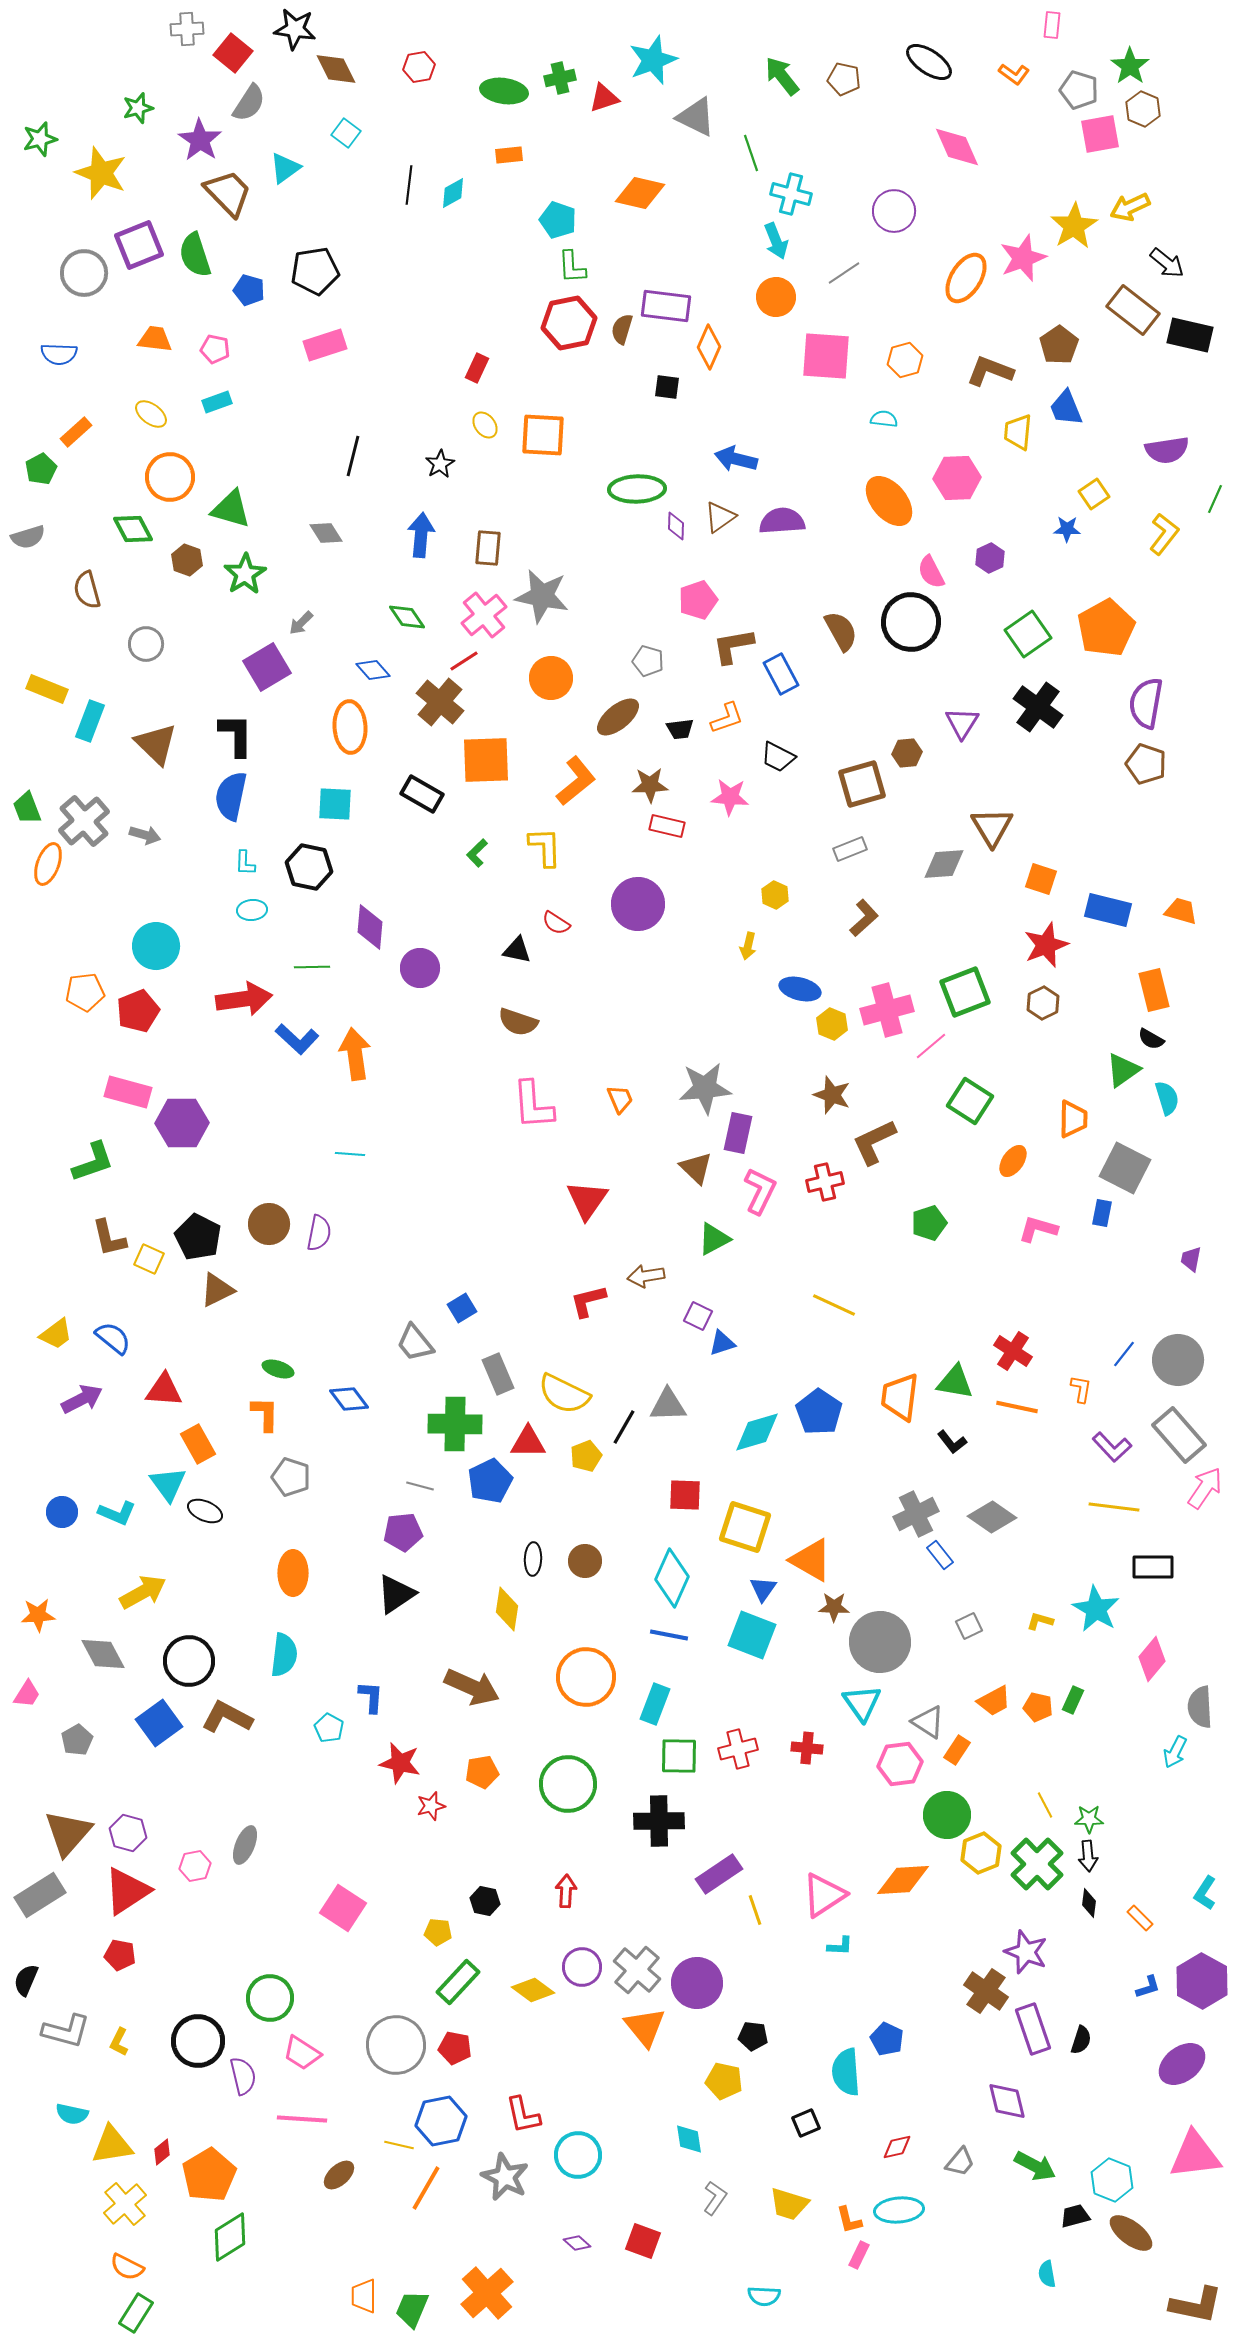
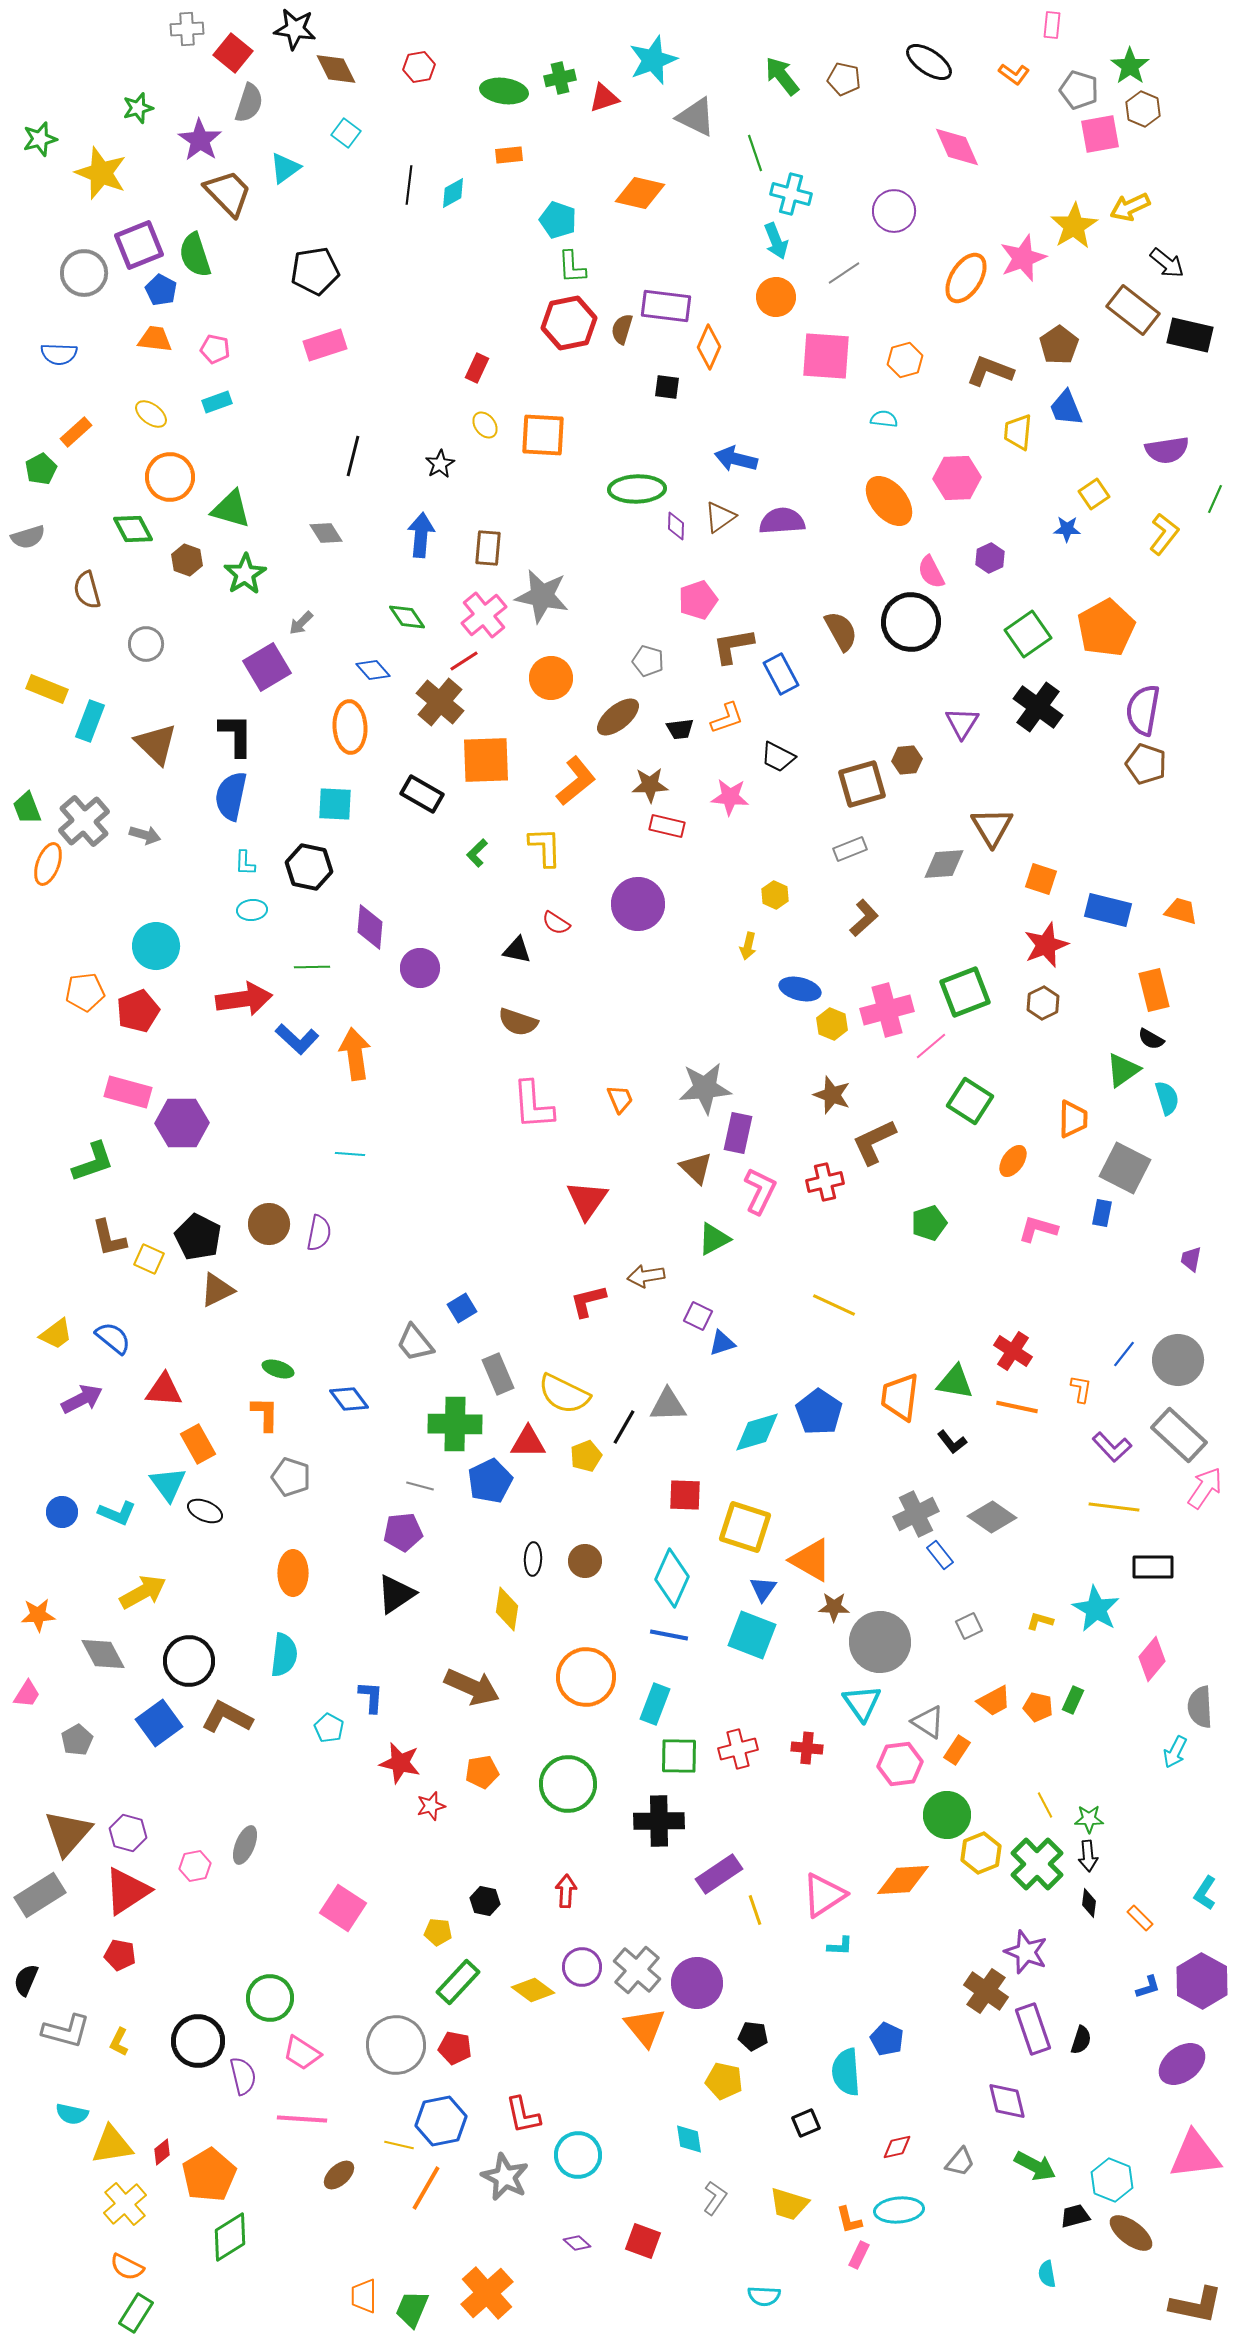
gray semicircle at (249, 103): rotated 15 degrees counterclockwise
green line at (751, 153): moved 4 px right
blue pentagon at (249, 290): moved 88 px left; rotated 12 degrees clockwise
purple semicircle at (1146, 703): moved 3 px left, 7 px down
brown hexagon at (907, 753): moved 7 px down
gray rectangle at (1179, 1435): rotated 6 degrees counterclockwise
